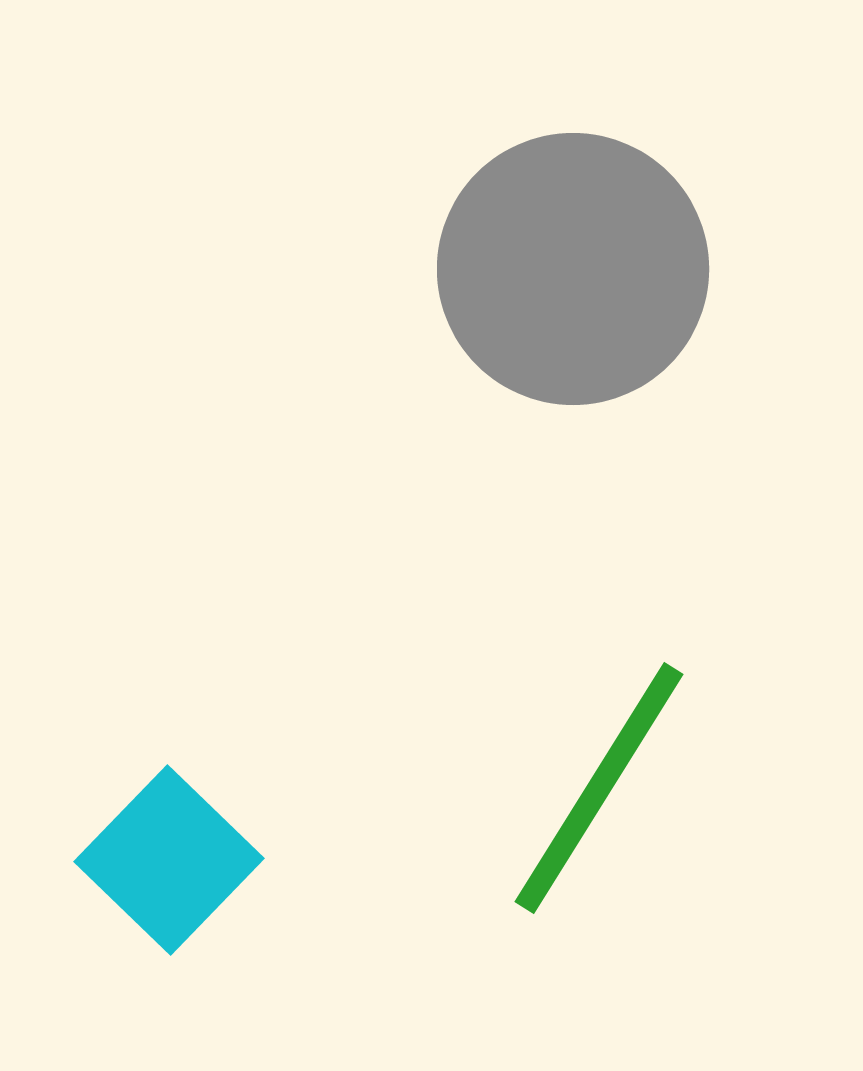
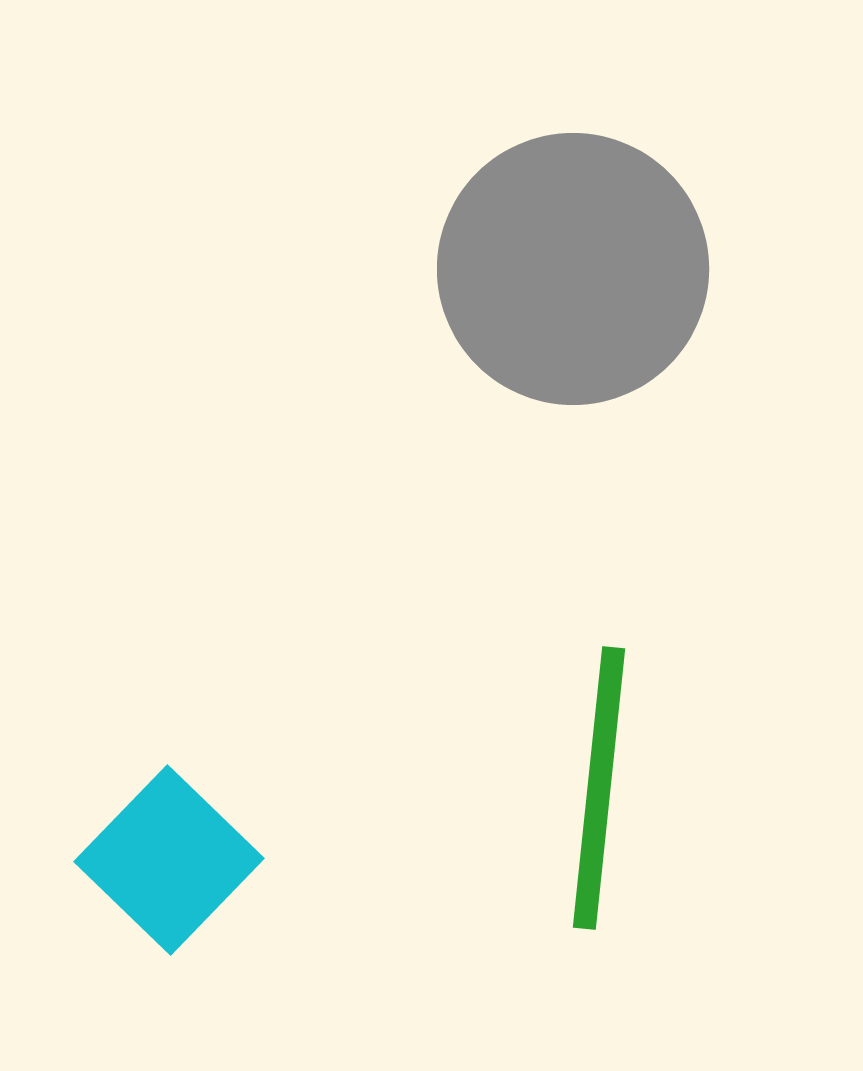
green line: rotated 26 degrees counterclockwise
